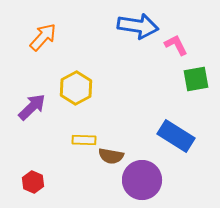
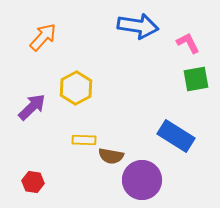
pink L-shape: moved 12 px right, 2 px up
red hexagon: rotated 15 degrees counterclockwise
